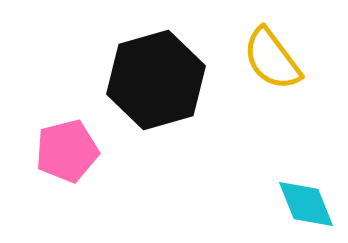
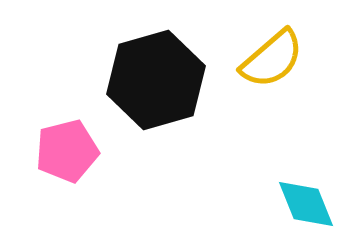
yellow semicircle: rotated 94 degrees counterclockwise
